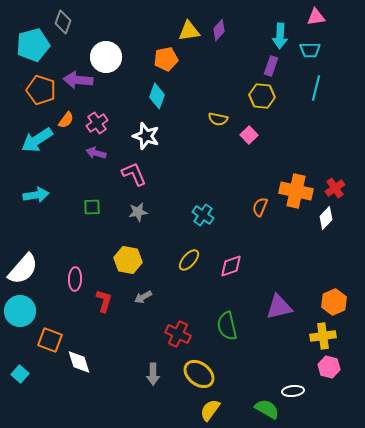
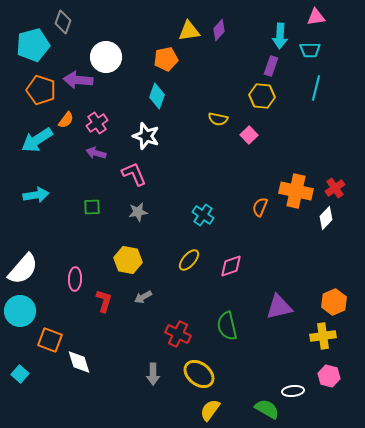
pink hexagon at (329, 367): moved 9 px down
